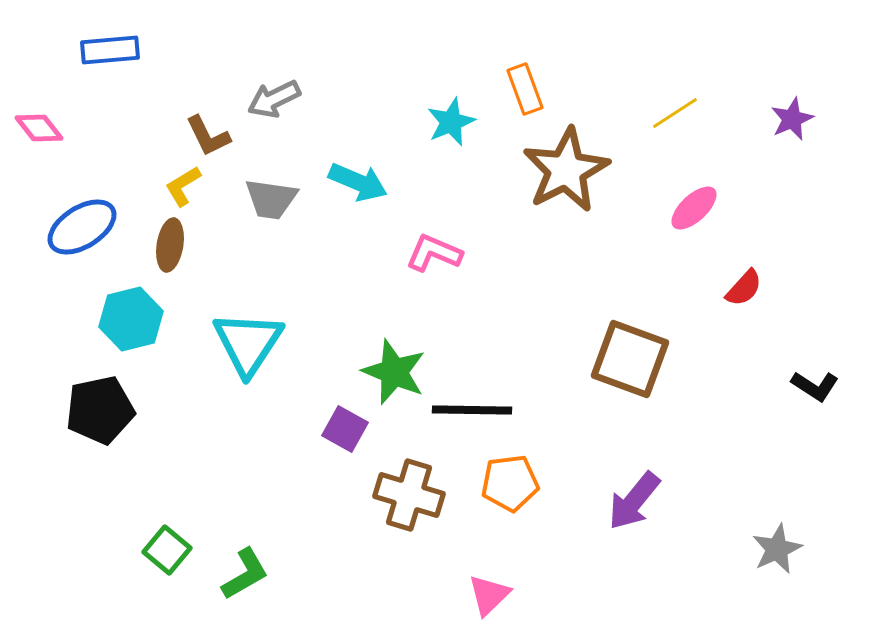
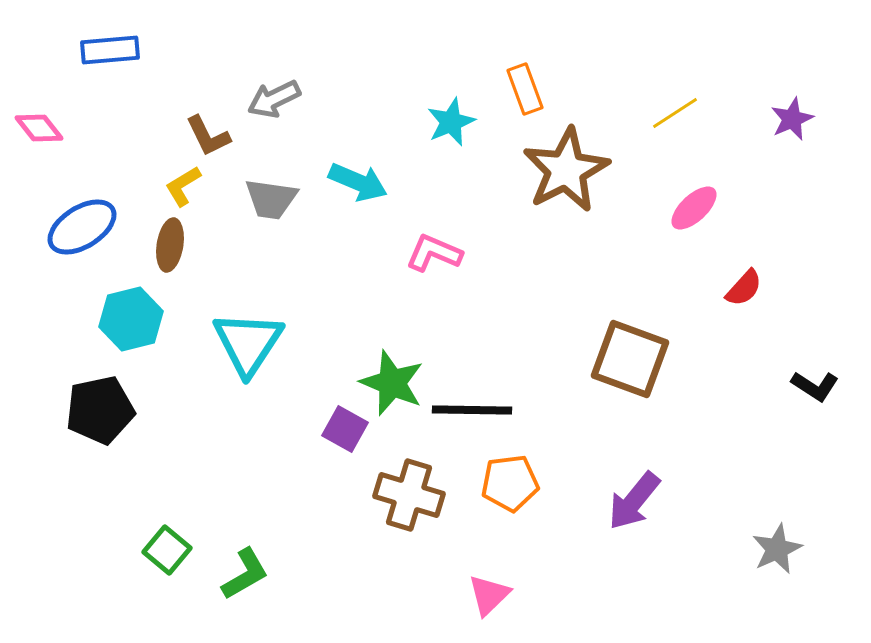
green star: moved 2 px left, 11 px down
